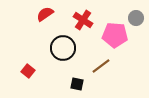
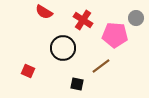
red semicircle: moved 1 px left, 2 px up; rotated 114 degrees counterclockwise
red square: rotated 16 degrees counterclockwise
